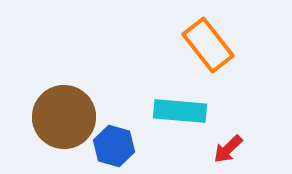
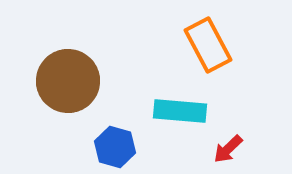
orange rectangle: rotated 10 degrees clockwise
brown circle: moved 4 px right, 36 px up
blue hexagon: moved 1 px right, 1 px down
